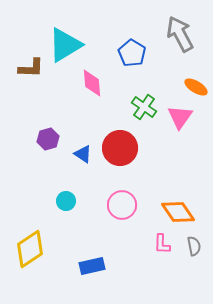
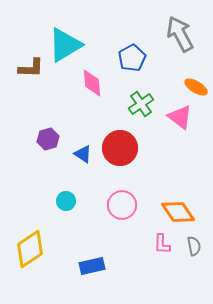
blue pentagon: moved 5 px down; rotated 12 degrees clockwise
green cross: moved 3 px left, 3 px up; rotated 20 degrees clockwise
pink triangle: rotated 28 degrees counterclockwise
